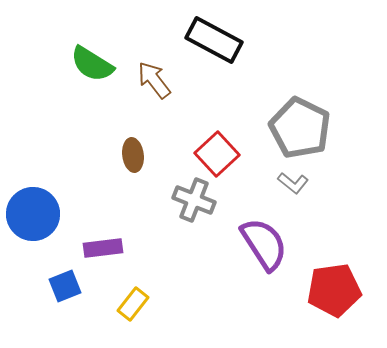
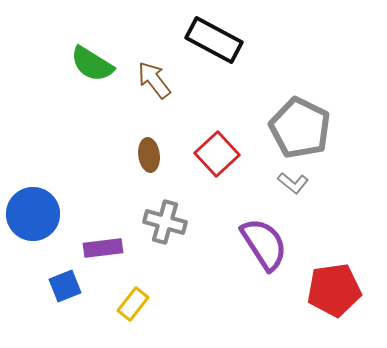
brown ellipse: moved 16 px right
gray cross: moved 29 px left, 22 px down; rotated 6 degrees counterclockwise
